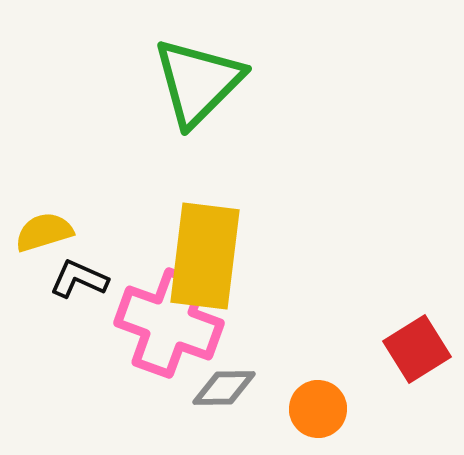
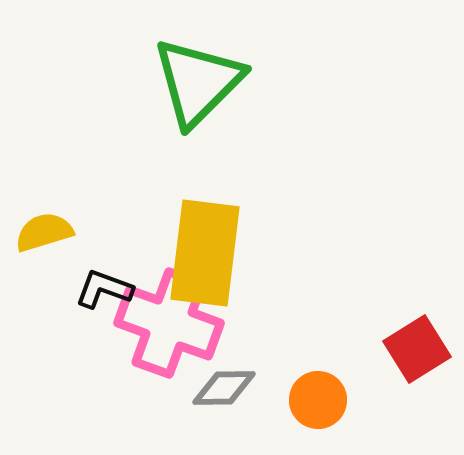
yellow rectangle: moved 3 px up
black L-shape: moved 25 px right, 10 px down; rotated 4 degrees counterclockwise
orange circle: moved 9 px up
